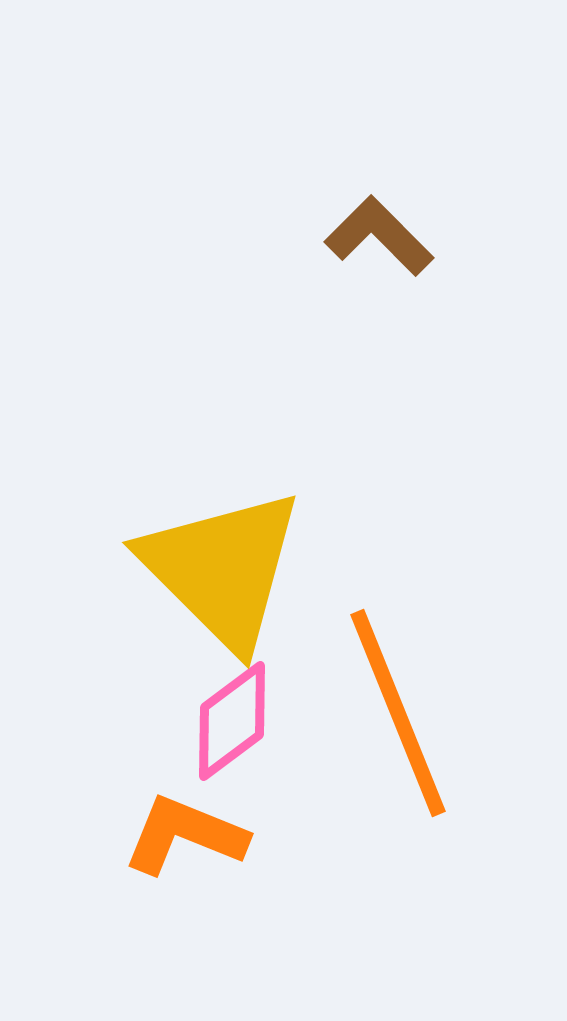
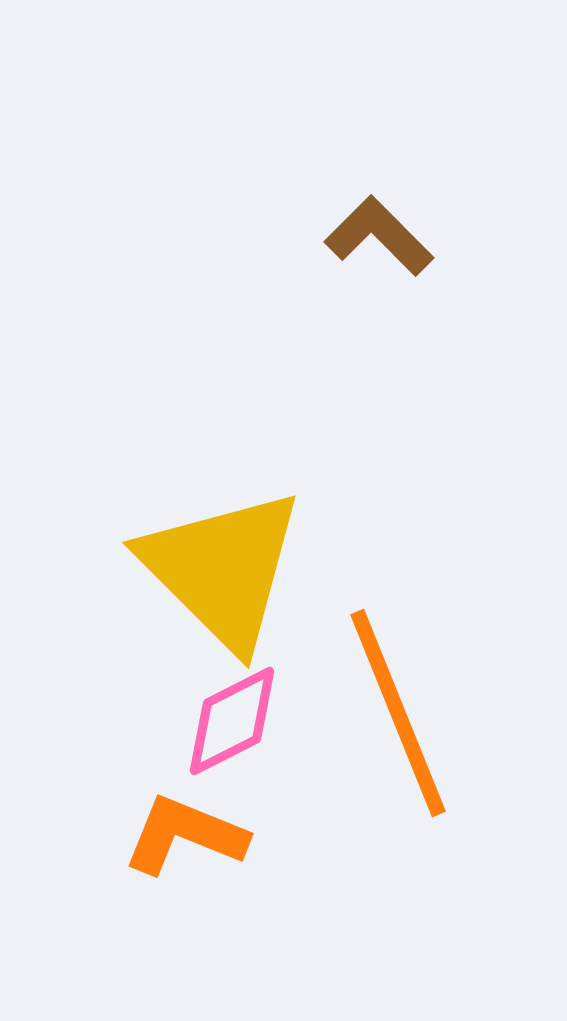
pink diamond: rotated 10 degrees clockwise
